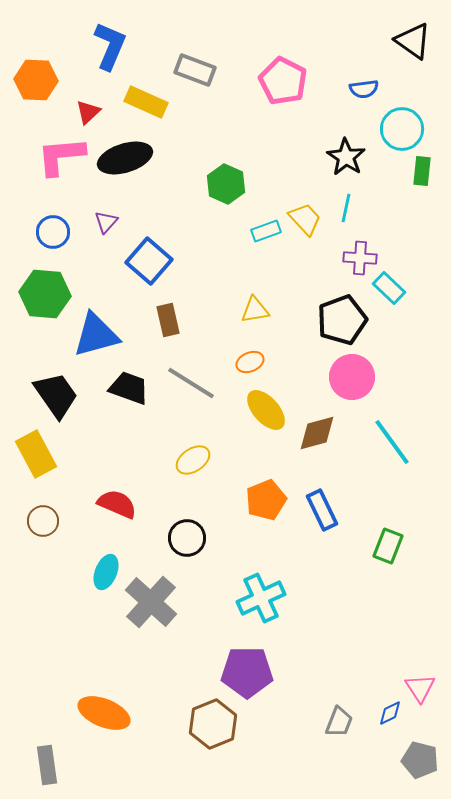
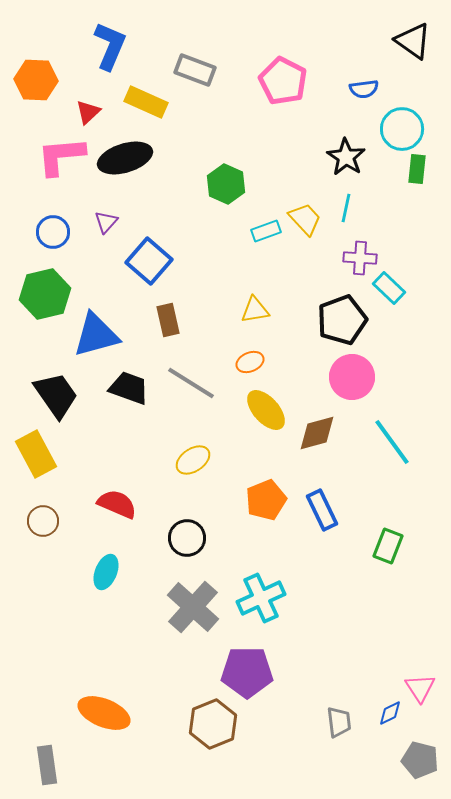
green rectangle at (422, 171): moved 5 px left, 2 px up
green hexagon at (45, 294): rotated 18 degrees counterclockwise
gray cross at (151, 602): moved 42 px right, 5 px down
gray trapezoid at (339, 722): rotated 28 degrees counterclockwise
